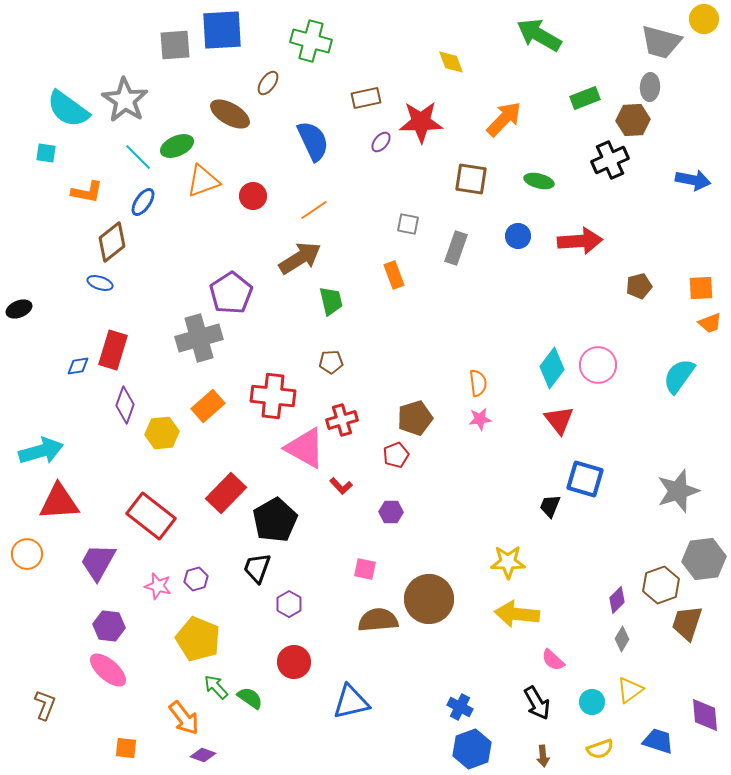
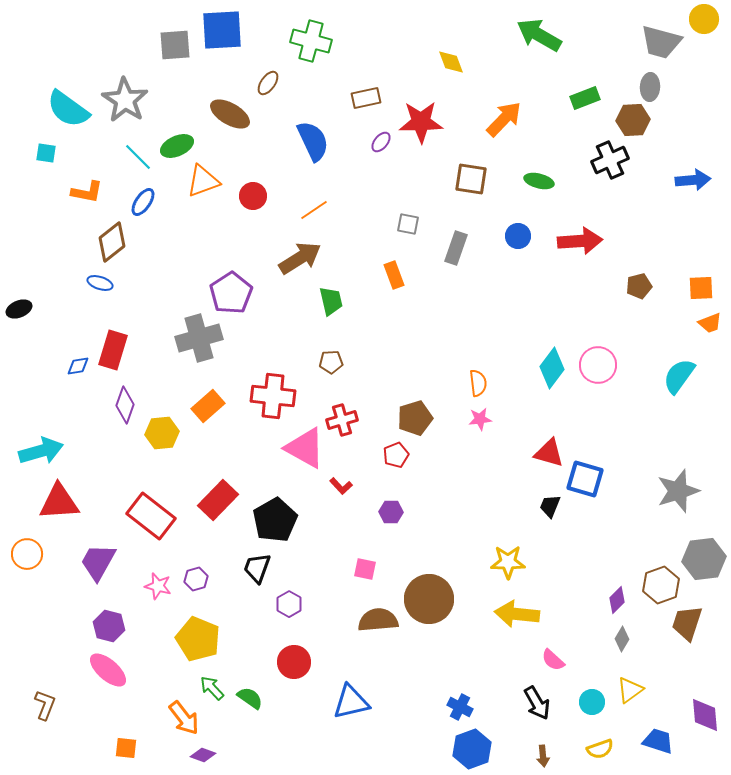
blue arrow at (693, 180): rotated 16 degrees counterclockwise
red triangle at (559, 420): moved 10 px left, 33 px down; rotated 36 degrees counterclockwise
red rectangle at (226, 493): moved 8 px left, 7 px down
purple hexagon at (109, 626): rotated 8 degrees clockwise
green arrow at (216, 687): moved 4 px left, 1 px down
